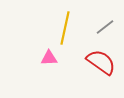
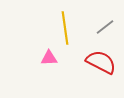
yellow line: rotated 20 degrees counterclockwise
red semicircle: rotated 8 degrees counterclockwise
